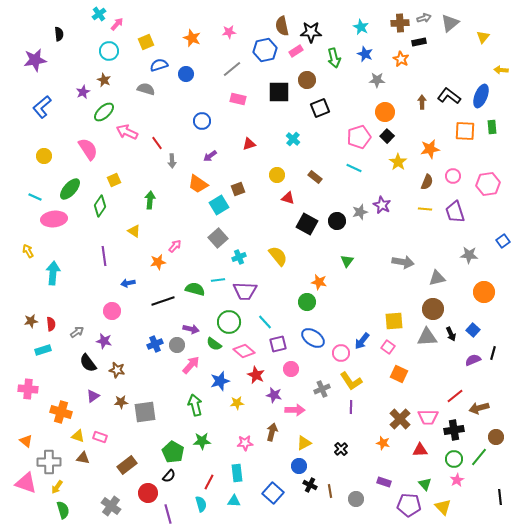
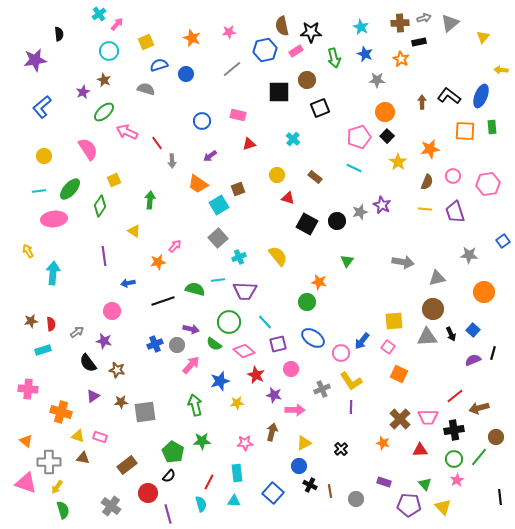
pink rectangle at (238, 99): moved 16 px down
cyan line at (35, 197): moved 4 px right, 6 px up; rotated 32 degrees counterclockwise
